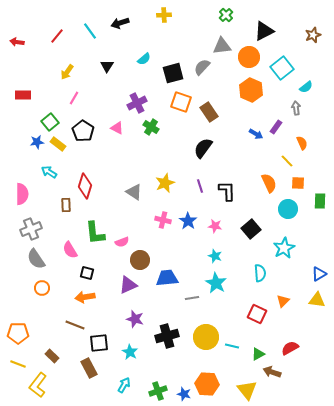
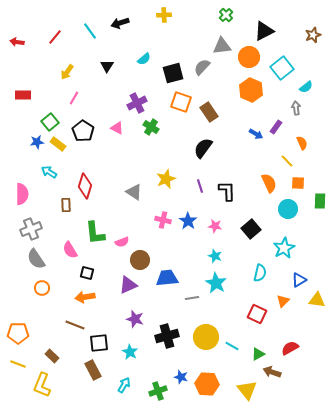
red line at (57, 36): moved 2 px left, 1 px down
yellow star at (165, 183): moved 1 px right, 4 px up
cyan semicircle at (260, 273): rotated 18 degrees clockwise
blue triangle at (319, 274): moved 20 px left, 6 px down
cyan line at (232, 346): rotated 16 degrees clockwise
brown rectangle at (89, 368): moved 4 px right, 2 px down
yellow L-shape at (38, 385): moved 4 px right; rotated 15 degrees counterclockwise
blue star at (184, 394): moved 3 px left, 17 px up
